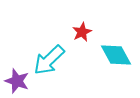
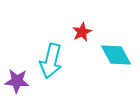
cyan arrow: moved 2 px right, 1 px down; rotated 32 degrees counterclockwise
purple star: rotated 15 degrees counterclockwise
